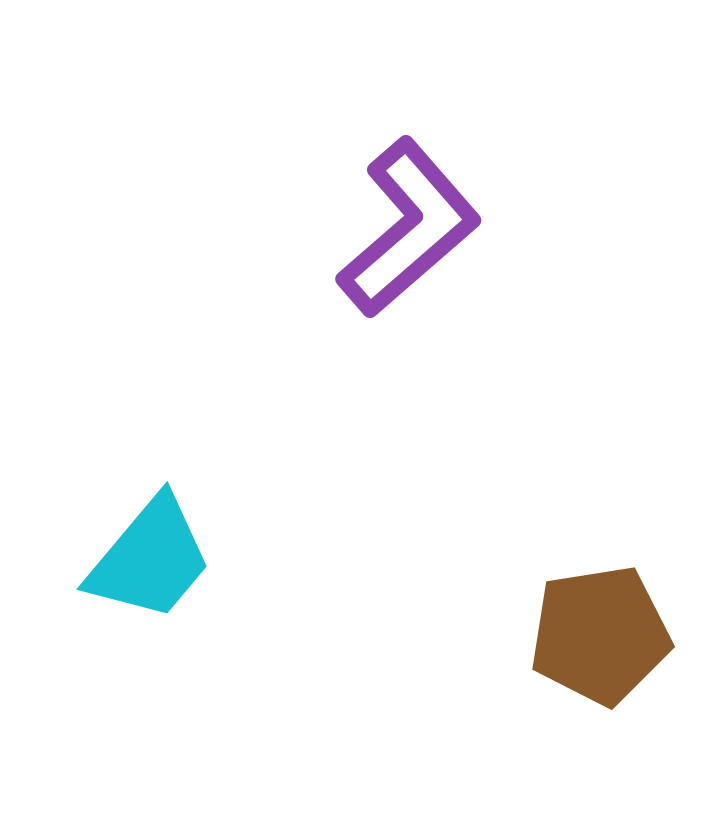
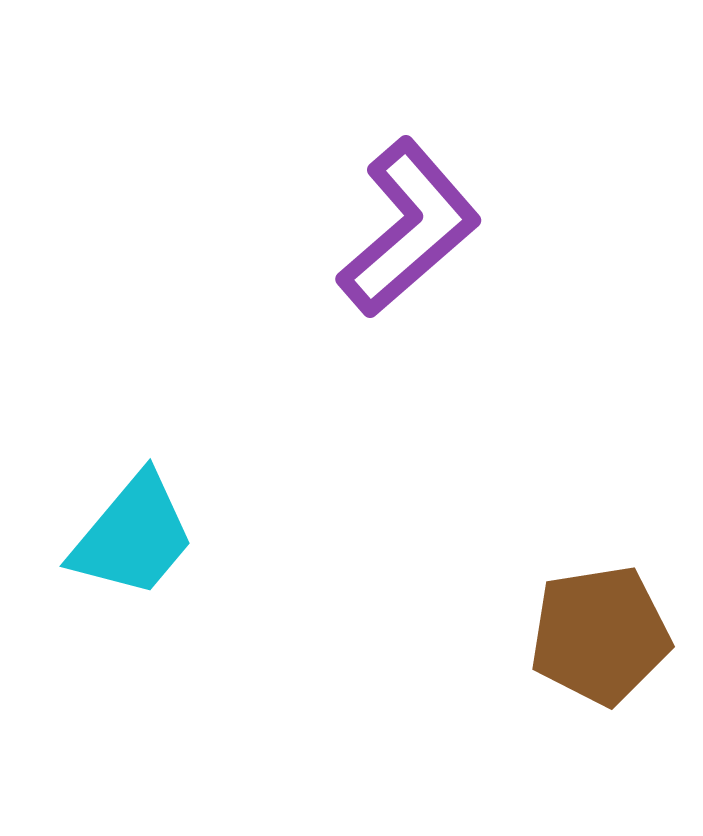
cyan trapezoid: moved 17 px left, 23 px up
